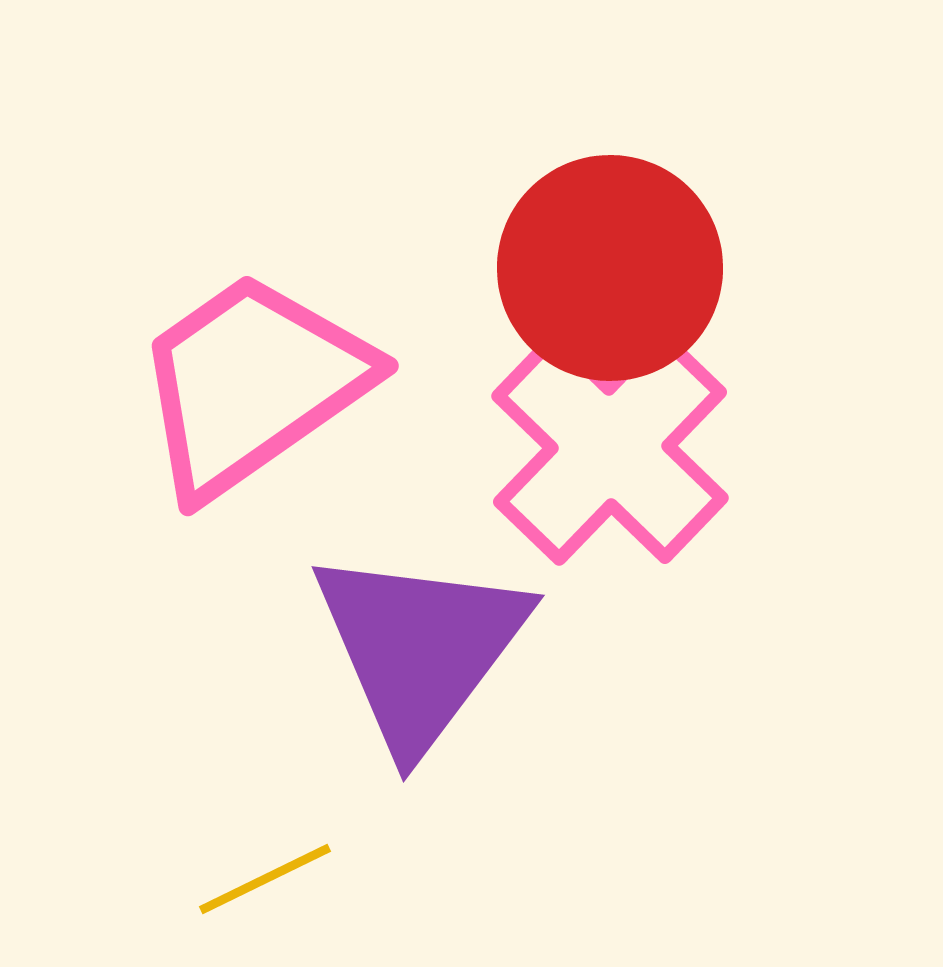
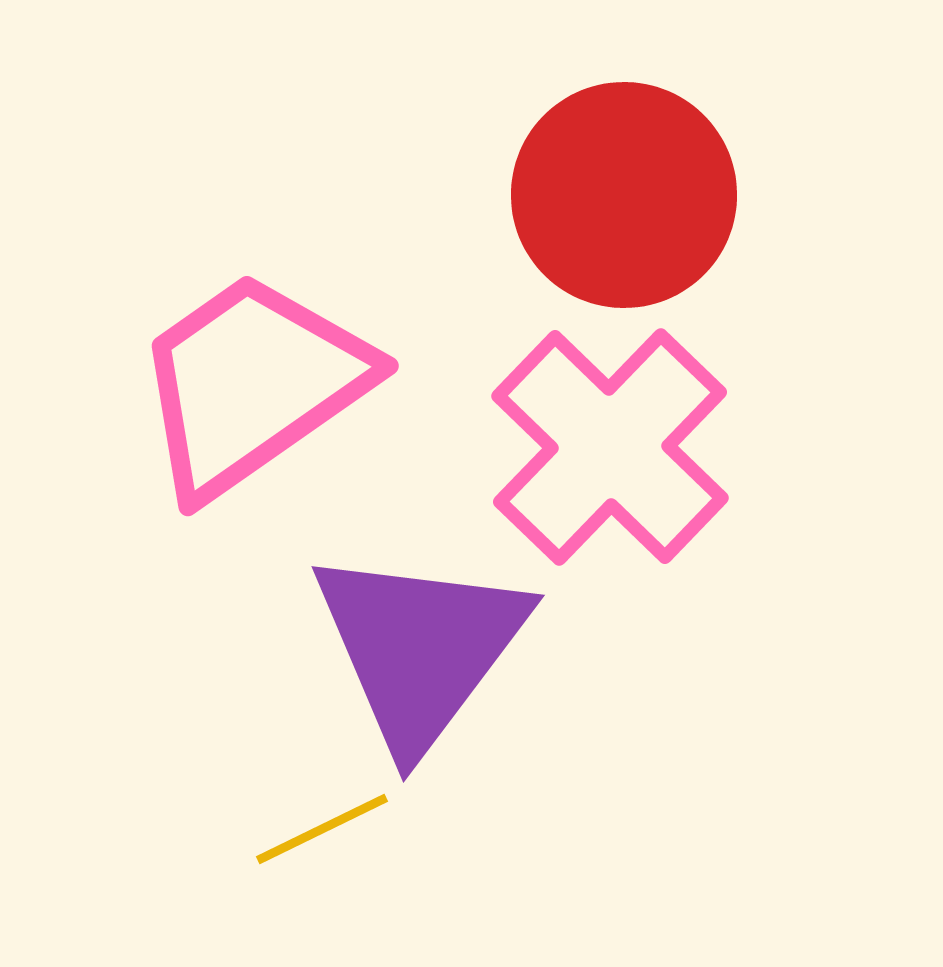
red circle: moved 14 px right, 73 px up
yellow line: moved 57 px right, 50 px up
